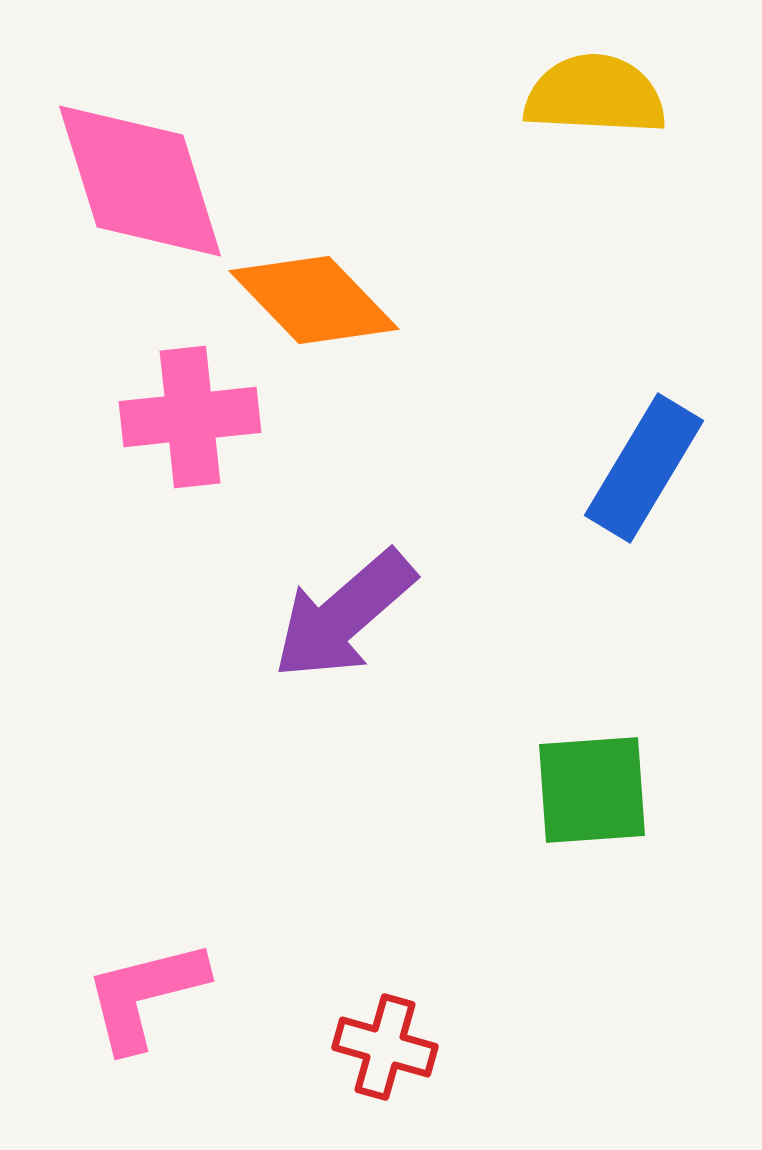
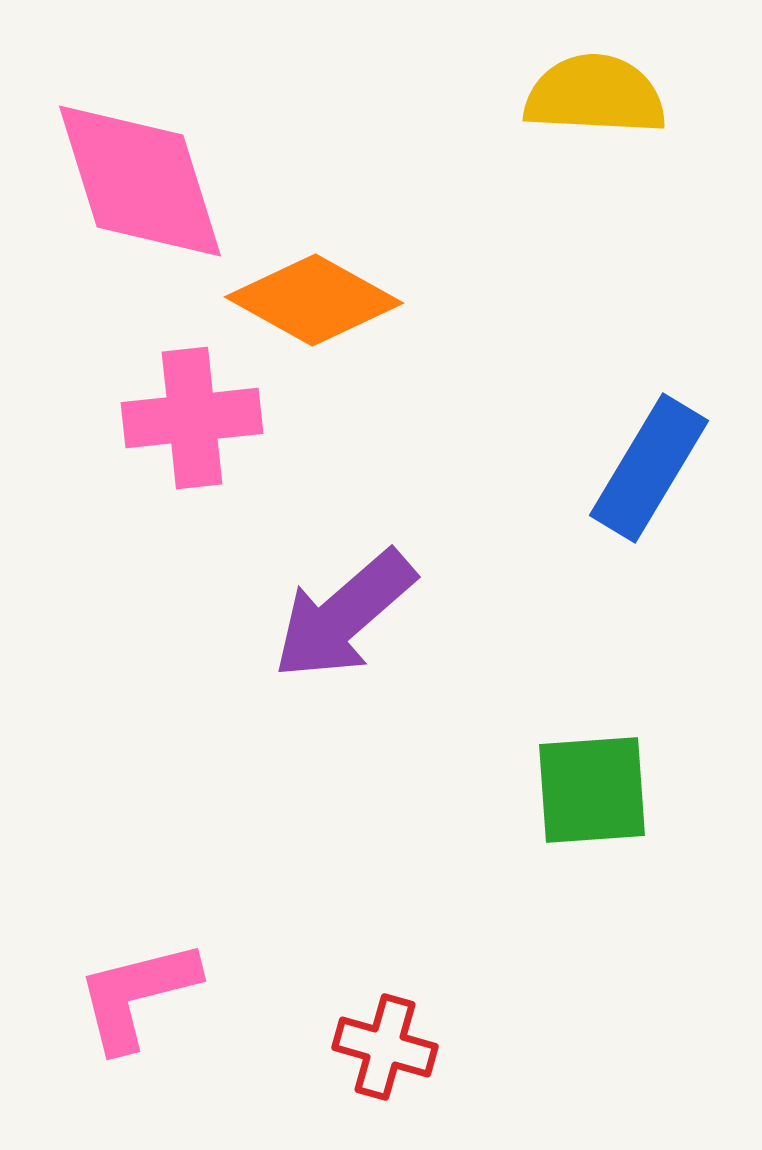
orange diamond: rotated 17 degrees counterclockwise
pink cross: moved 2 px right, 1 px down
blue rectangle: moved 5 px right
pink L-shape: moved 8 px left
